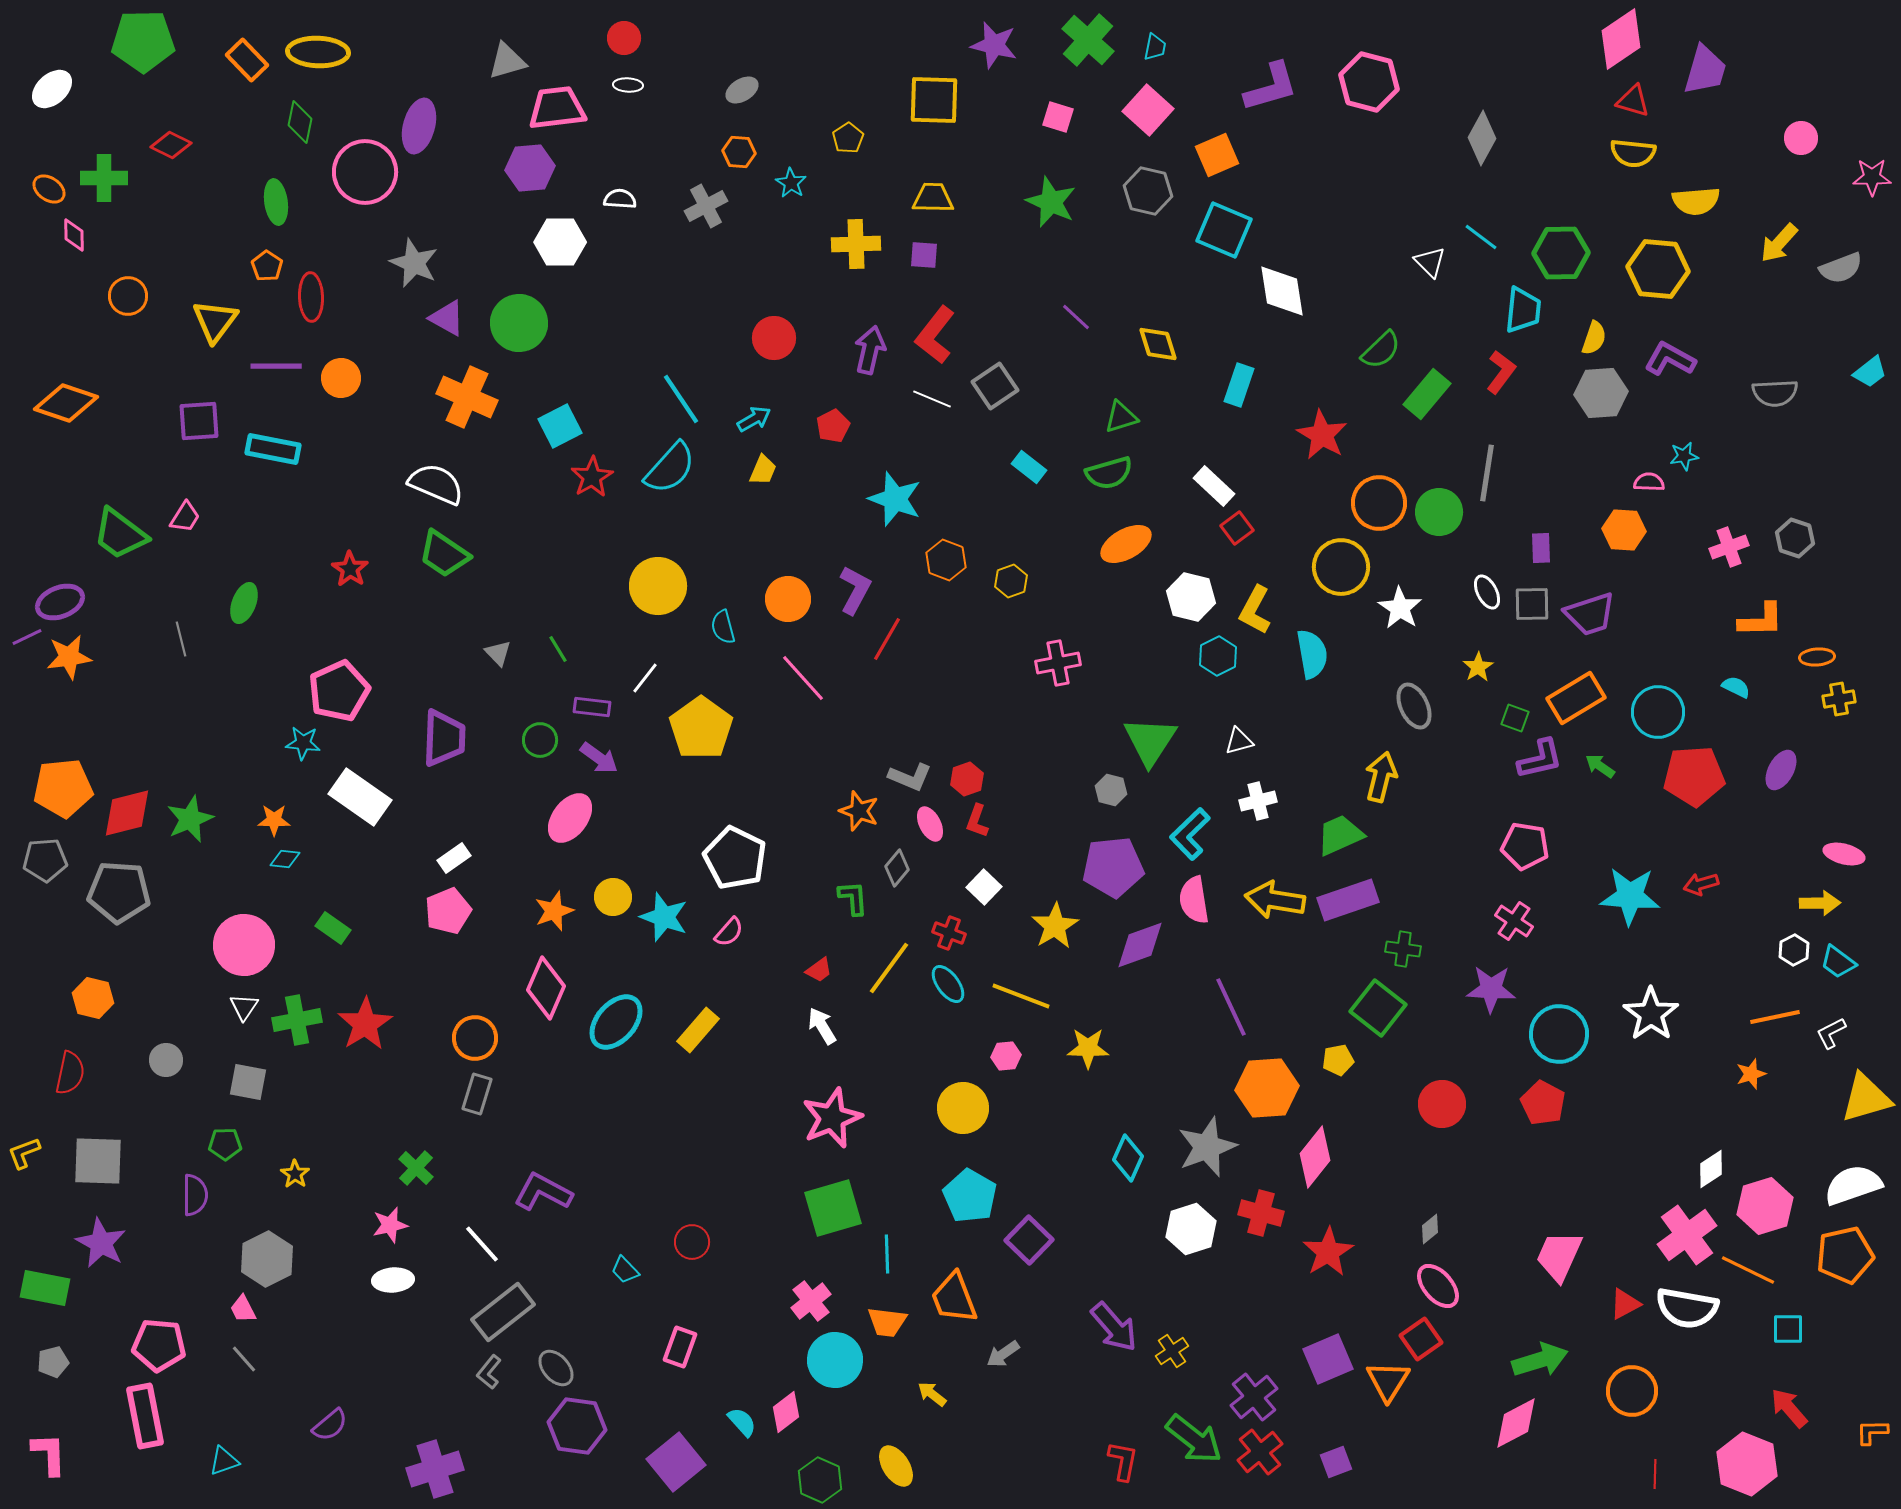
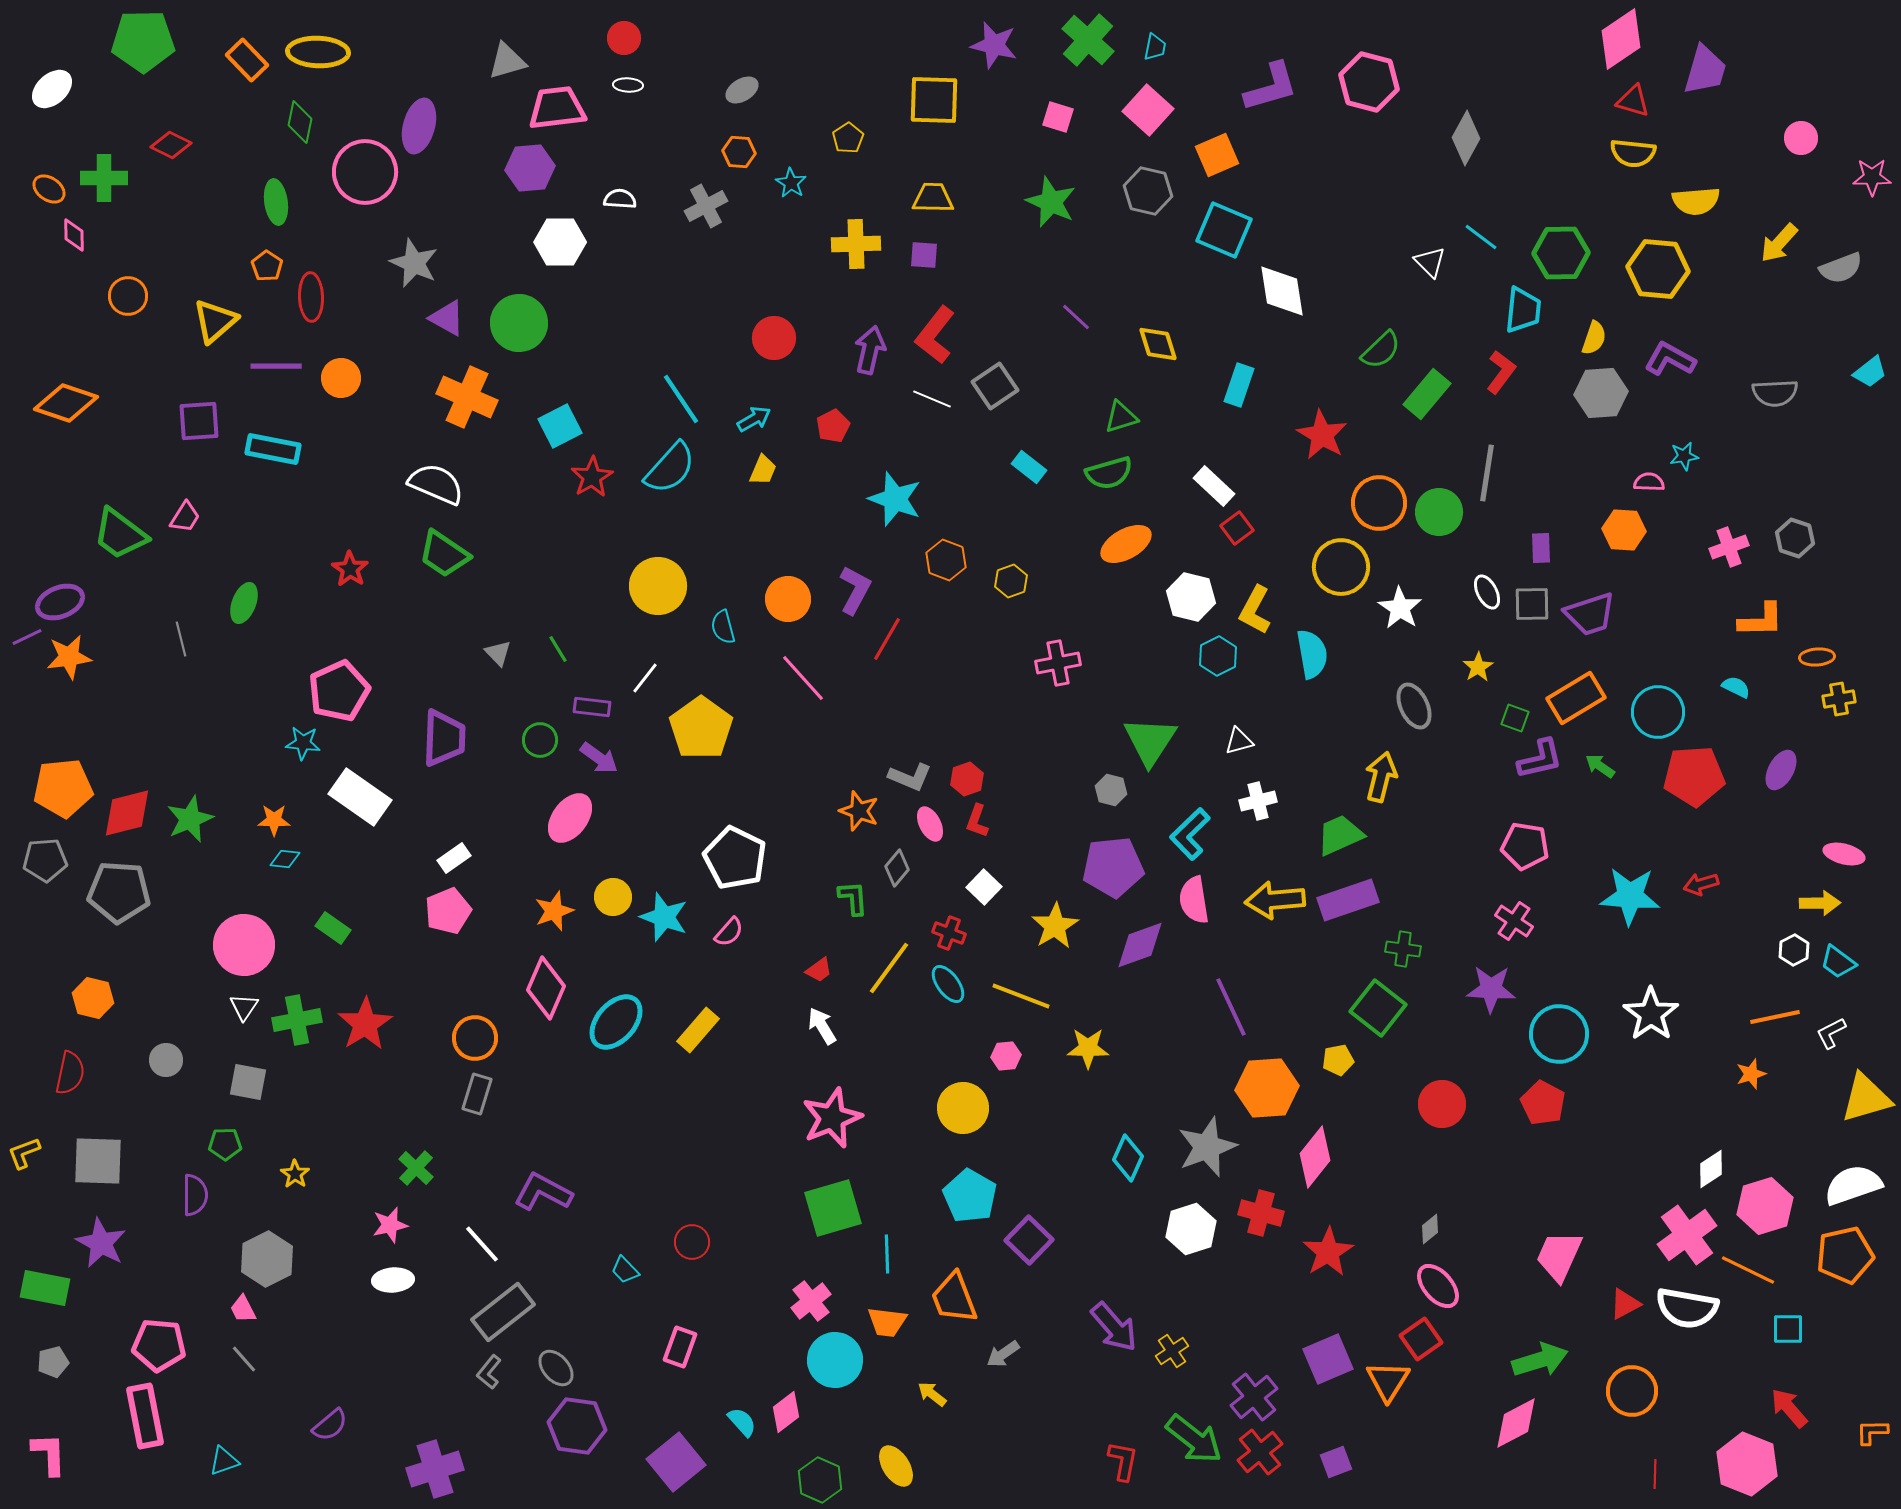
gray diamond at (1482, 138): moved 16 px left
yellow triangle at (215, 321): rotated 12 degrees clockwise
yellow arrow at (1275, 900): rotated 14 degrees counterclockwise
